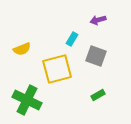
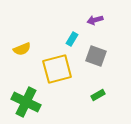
purple arrow: moved 3 px left
green cross: moved 1 px left, 2 px down
